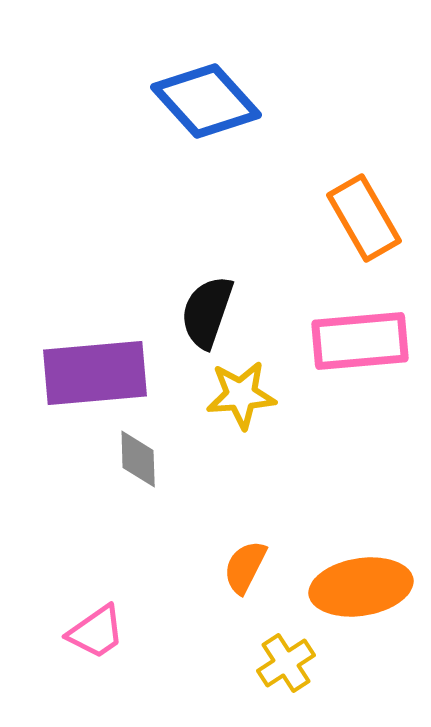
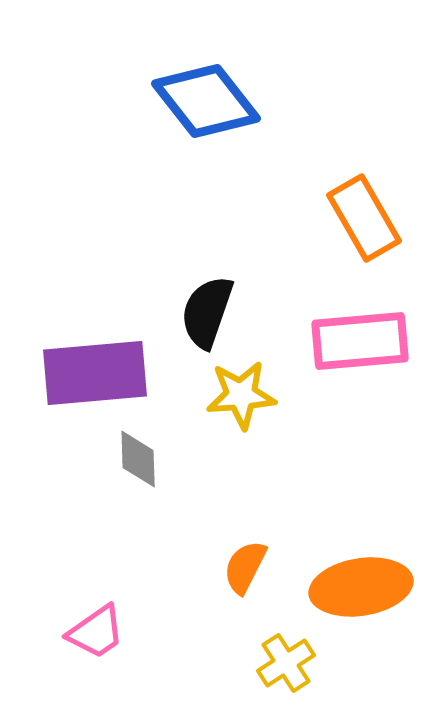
blue diamond: rotated 4 degrees clockwise
